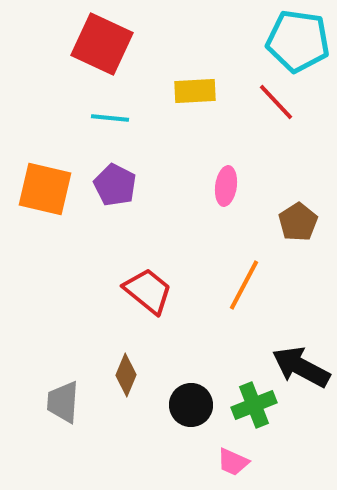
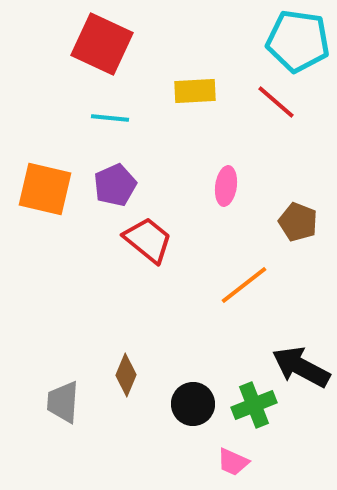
red line: rotated 6 degrees counterclockwise
purple pentagon: rotated 21 degrees clockwise
brown pentagon: rotated 18 degrees counterclockwise
orange line: rotated 24 degrees clockwise
red trapezoid: moved 51 px up
black circle: moved 2 px right, 1 px up
